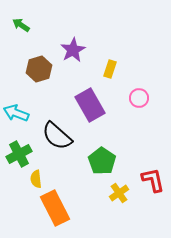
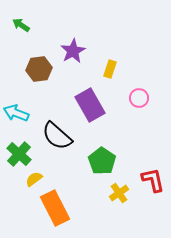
purple star: moved 1 px down
brown hexagon: rotated 10 degrees clockwise
green cross: rotated 20 degrees counterclockwise
yellow semicircle: moved 2 px left; rotated 60 degrees clockwise
